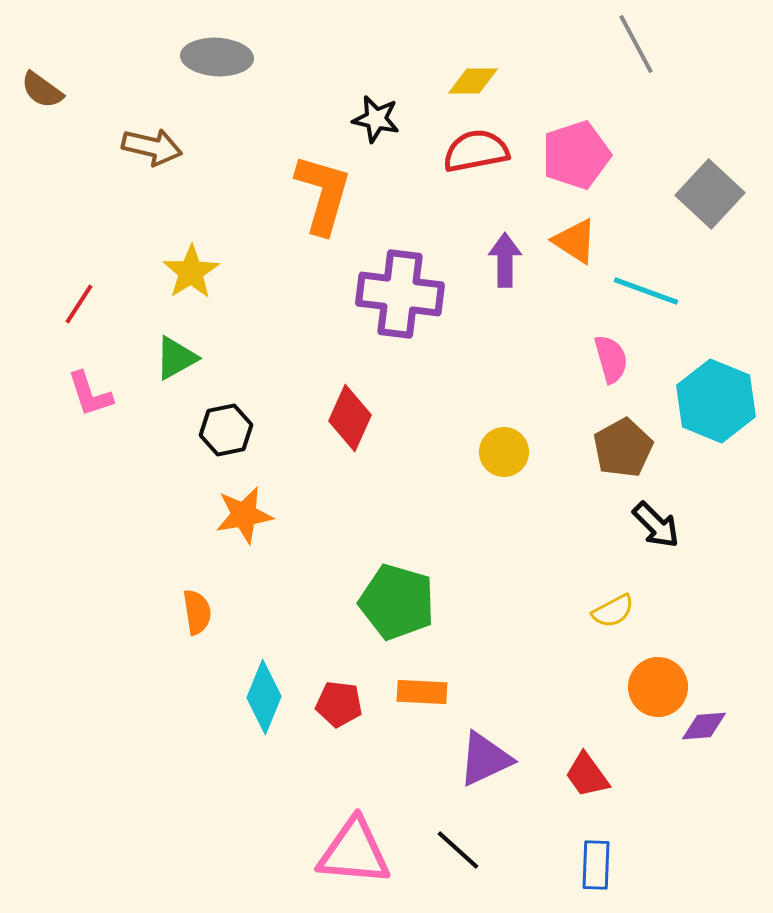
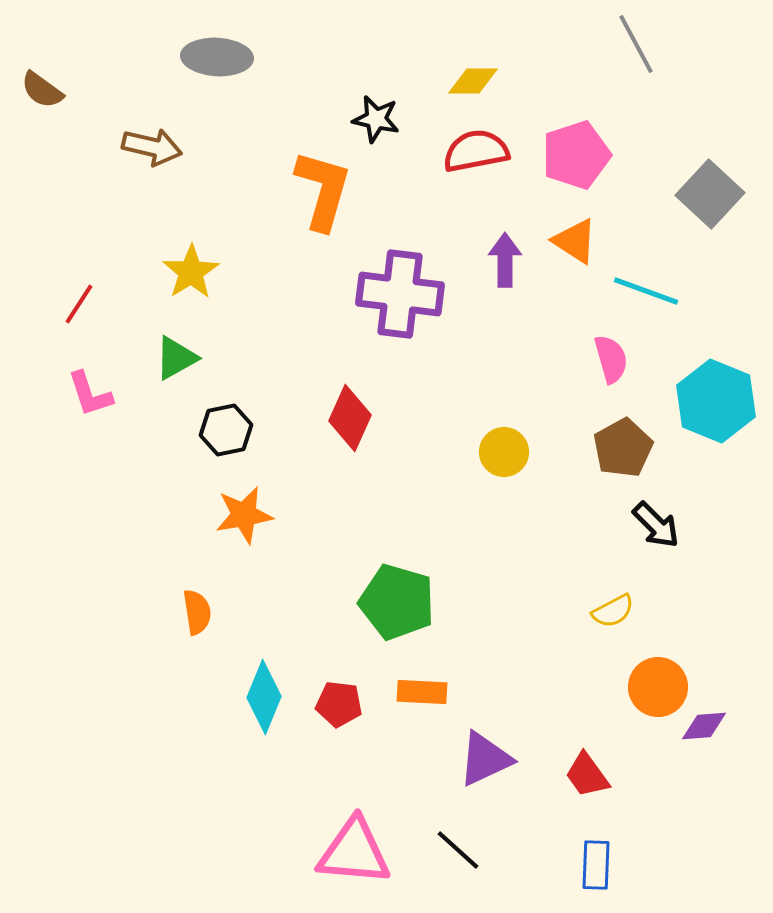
orange L-shape: moved 4 px up
